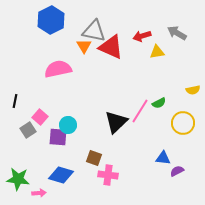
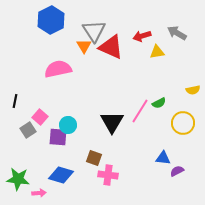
gray triangle: rotated 45 degrees clockwise
black triangle: moved 4 px left; rotated 15 degrees counterclockwise
